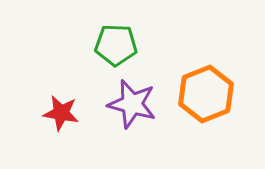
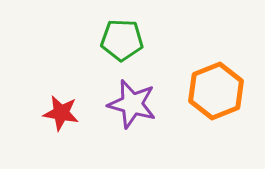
green pentagon: moved 6 px right, 5 px up
orange hexagon: moved 10 px right, 3 px up
